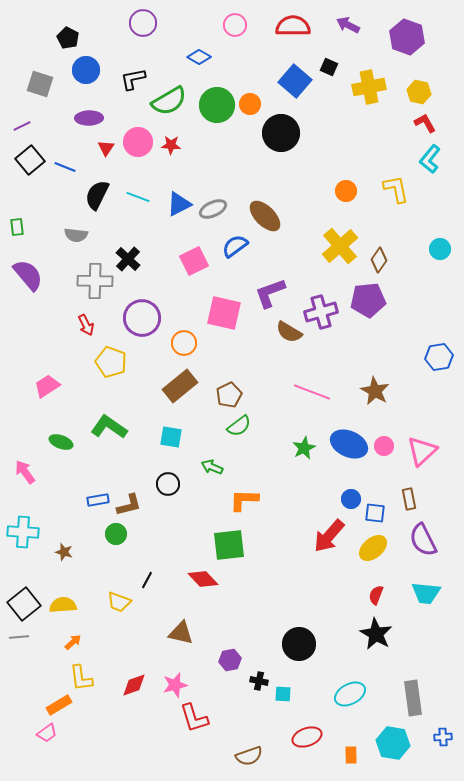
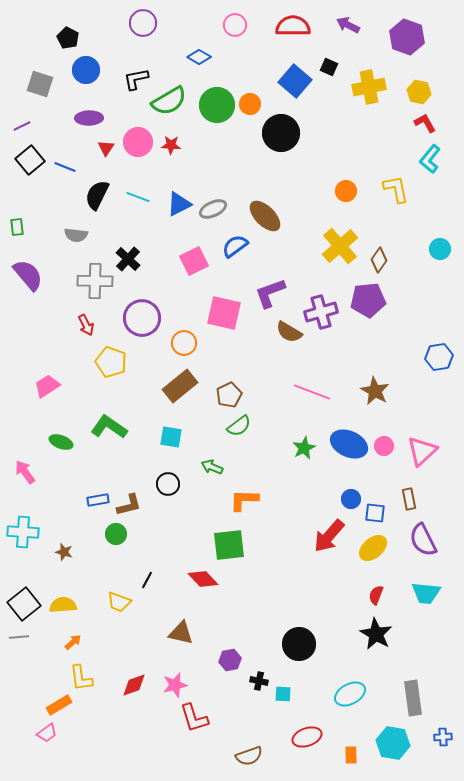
black L-shape at (133, 79): moved 3 px right
